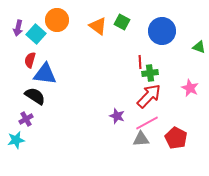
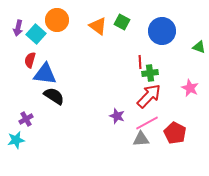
black semicircle: moved 19 px right
red pentagon: moved 1 px left, 5 px up
